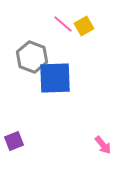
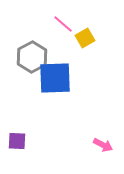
yellow square: moved 1 px right, 12 px down
gray hexagon: rotated 12 degrees clockwise
purple square: moved 3 px right; rotated 24 degrees clockwise
pink arrow: rotated 24 degrees counterclockwise
